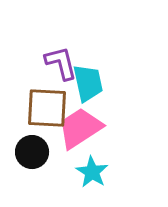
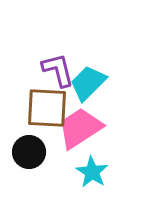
purple L-shape: moved 3 px left, 7 px down
cyan trapezoid: rotated 123 degrees counterclockwise
black circle: moved 3 px left
